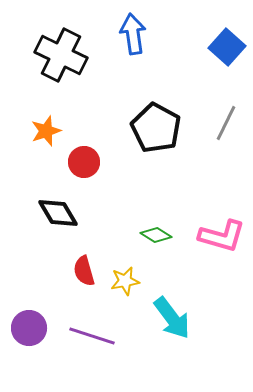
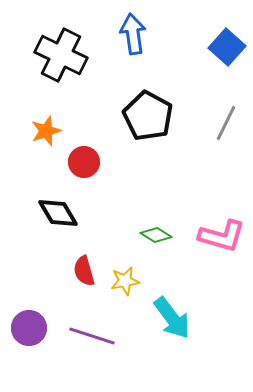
black pentagon: moved 8 px left, 12 px up
